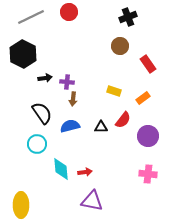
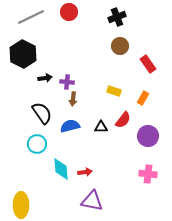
black cross: moved 11 px left
orange rectangle: rotated 24 degrees counterclockwise
